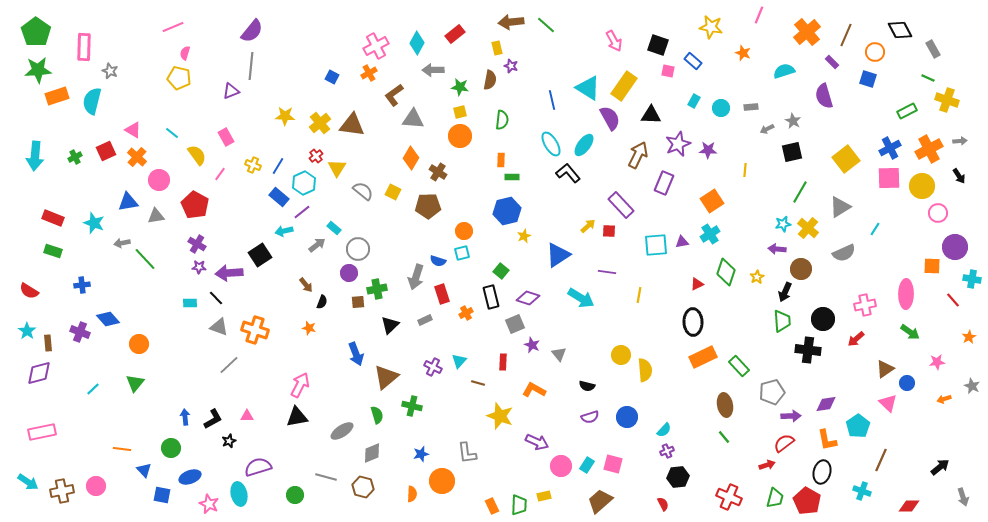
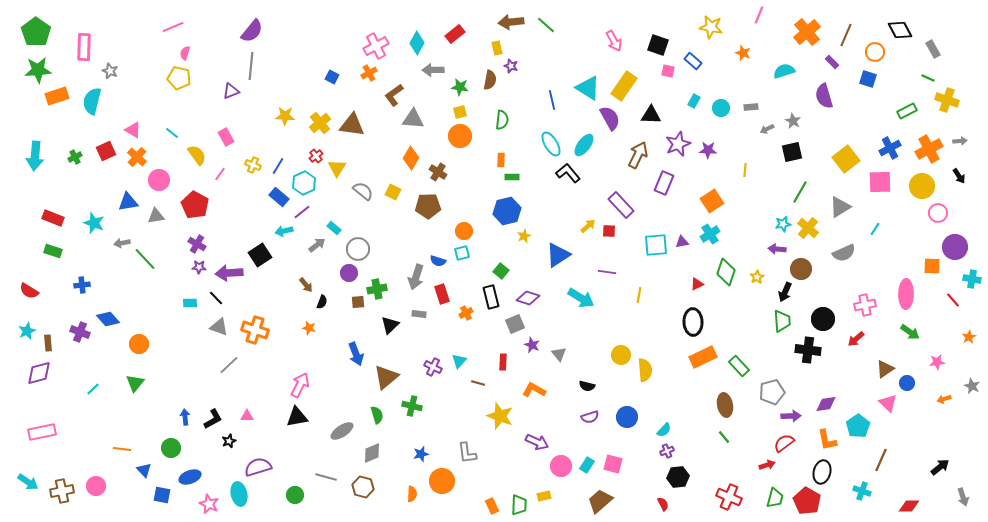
pink square at (889, 178): moved 9 px left, 4 px down
gray rectangle at (425, 320): moved 6 px left, 6 px up; rotated 32 degrees clockwise
cyan star at (27, 331): rotated 12 degrees clockwise
